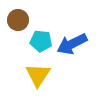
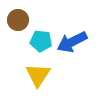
blue arrow: moved 2 px up
